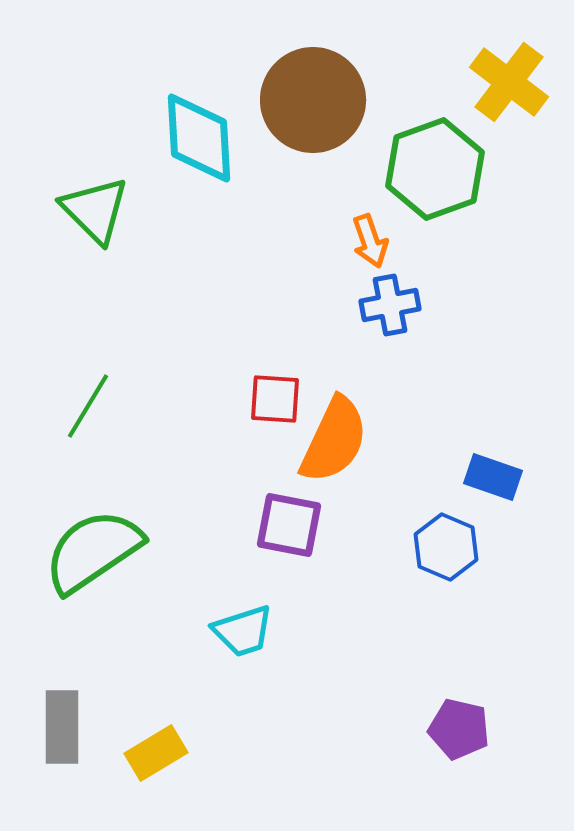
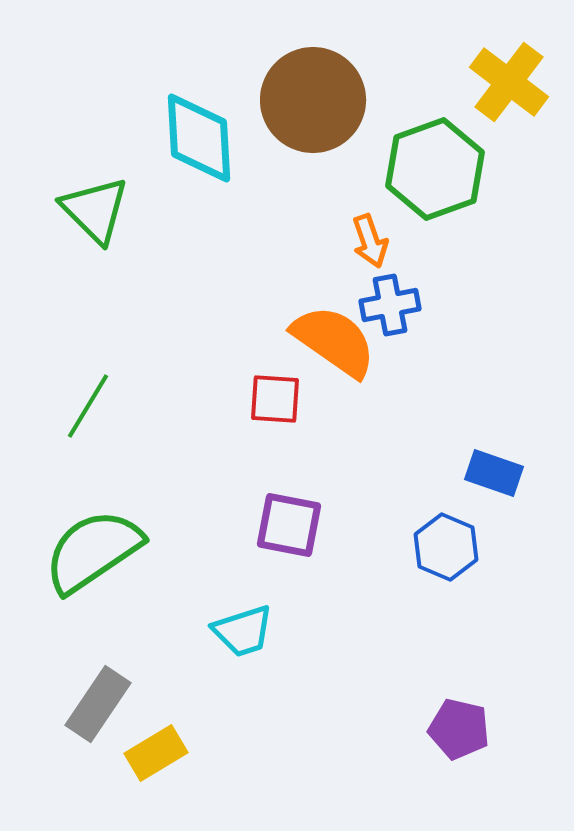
orange semicircle: moved 99 px up; rotated 80 degrees counterclockwise
blue rectangle: moved 1 px right, 4 px up
gray rectangle: moved 36 px right, 23 px up; rotated 34 degrees clockwise
